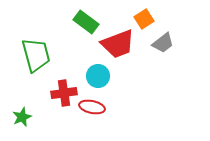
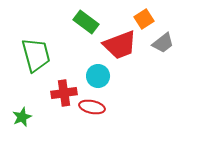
red trapezoid: moved 2 px right, 1 px down
